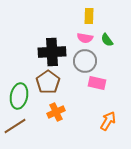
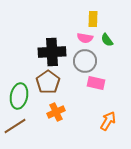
yellow rectangle: moved 4 px right, 3 px down
pink rectangle: moved 1 px left
